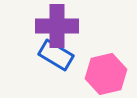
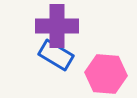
pink hexagon: rotated 18 degrees clockwise
